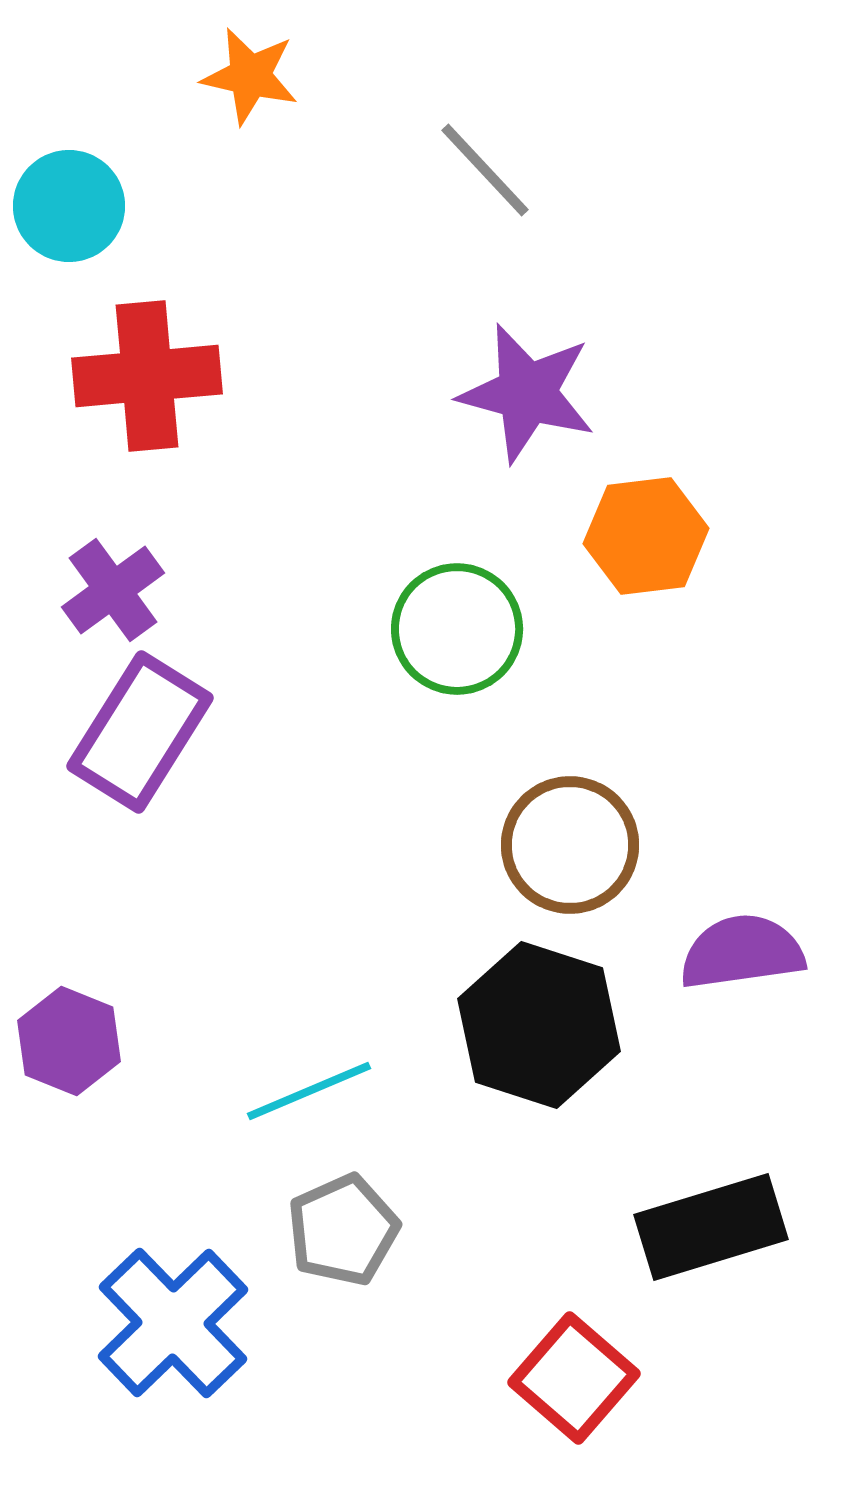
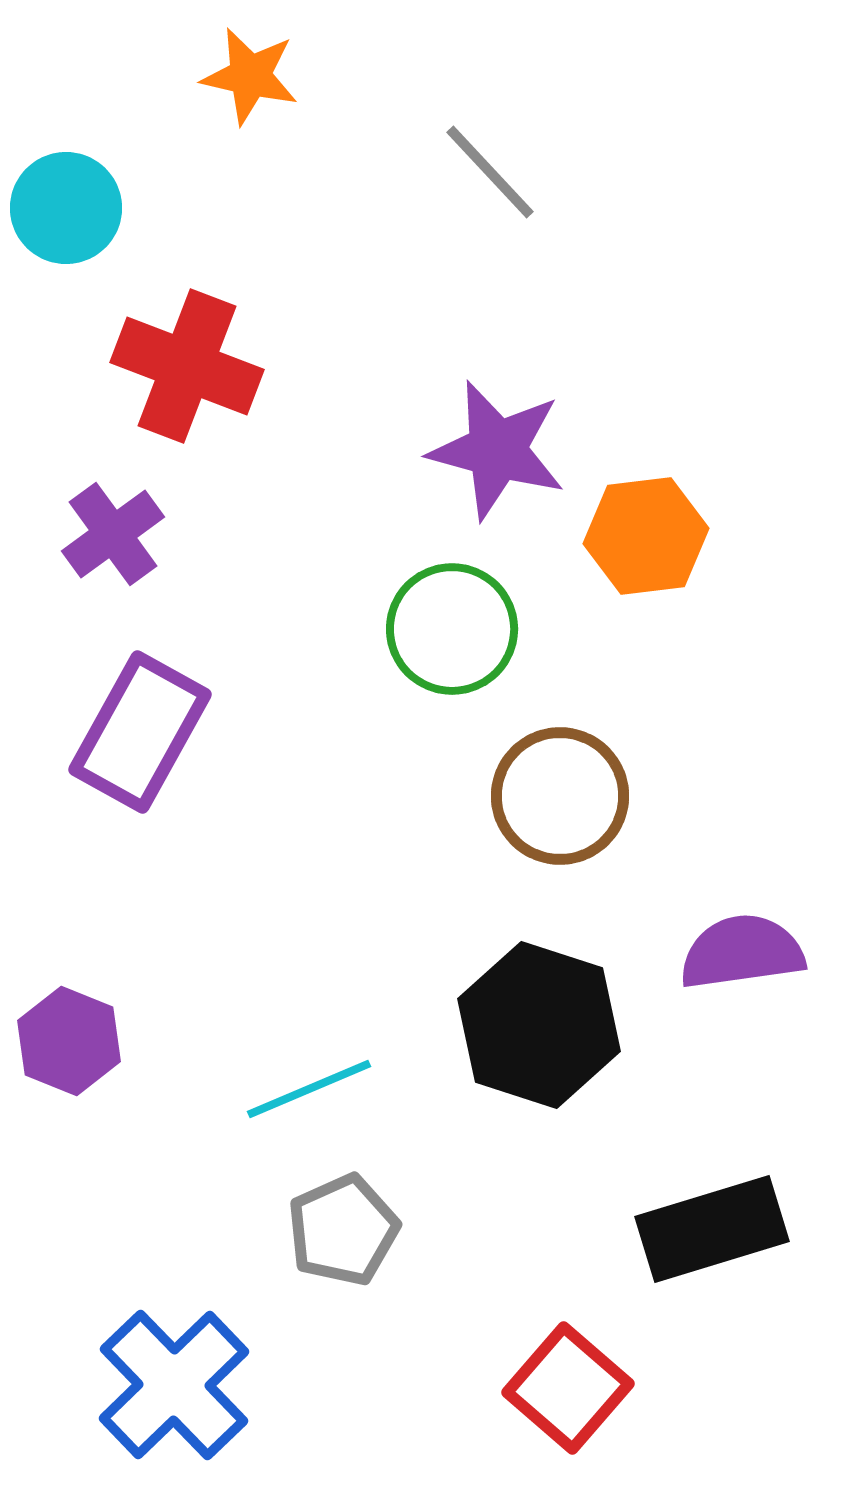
gray line: moved 5 px right, 2 px down
cyan circle: moved 3 px left, 2 px down
red cross: moved 40 px right, 10 px up; rotated 26 degrees clockwise
purple star: moved 30 px left, 57 px down
purple cross: moved 56 px up
green circle: moved 5 px left
purple rectangle: rotated 3 degrees counterclockwise
brown circle: moved 10 px left, 49 px up
cyan line: moved 2 px up
black rectangle: moved 1 px right, 2 px down
blue cross: moved 1 px right, 62 px down
red square: moved 6 px left, 10 px down
